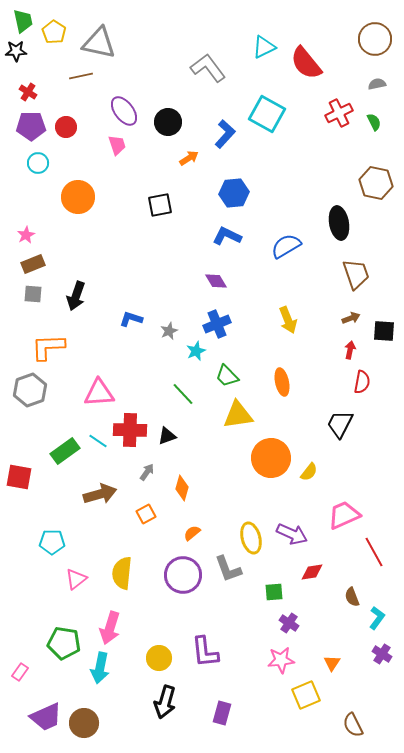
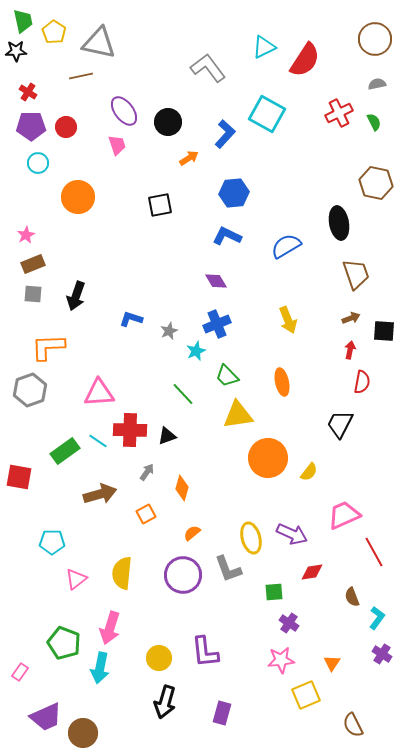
red semicircle at (306, 63): moved 1 px left, 3 px up; rotated 108 degrees counterclockwise
orange circle at (271, 458): moved 3 px left
green pentagon at (64, 643): rotated 12 degrees clockwise
brown circle at (84, 723): moved 1 px left, 10 px down
